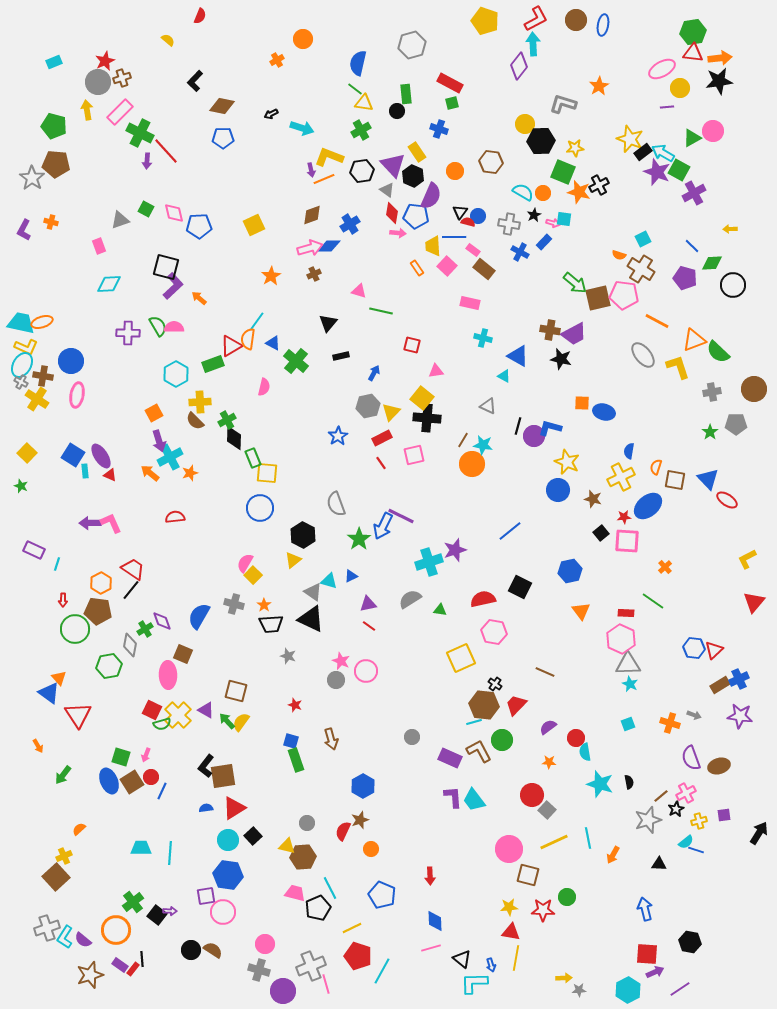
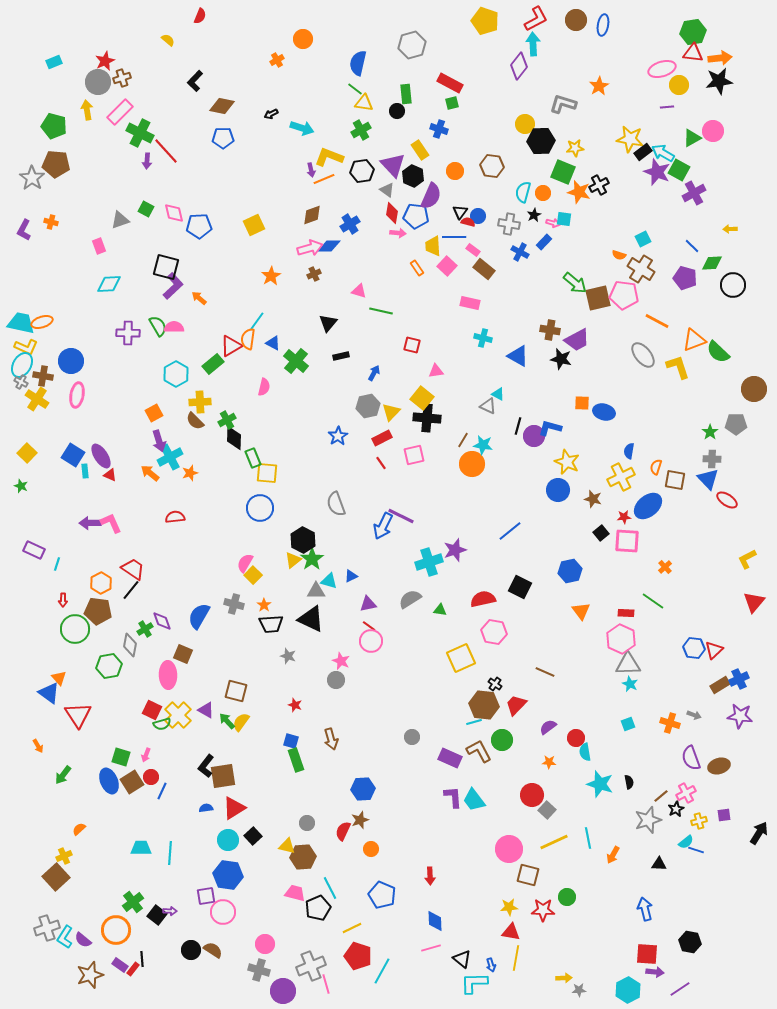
pink ellipse at (662, 69): rotated 12 degrees clockwise
yellow circle at (680, 88): moved 1 px left, 3 px up
yellow star at (630, 139): rotated 12 degrees counterclockwise
yellow rectangle at (417, 152): moved 3 px right, 2 px up
brown hexagon at (491, 162): moved 1 px right, 4 px down
cyan semicircle at (523, 192): rotated 105 degrees counterclockwise
purple trapezoid at (574, 334): moved 3 px right, 6 px down
green rectangle at (213, 364): rotated 20 degrees counterclockwise
cyan triangle at (504, 376): moved 6 px left, 18 px down
gray cross at (712, 392): moved 67 px down; rotated 12 degrees clockwise
black hexagon at (303, 535): moved 5 px down
green star at (359, 539): moved 47 px left, 20 px down
gray triangle at (313, 592): moved 3 px right, 1 px up; rotated 36 degrees counterclockwise
pink circle at (366, 671): moved 5 px right, 30 px up
blue hexagon at (363, 786): moved 3 px down; rotated 25 degrees clockwise
purple arrow at (655, 972): rotated 30 degrees clockwise
